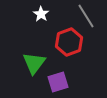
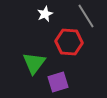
white star: moved 4 px right; rotated 14 degrees clockwise
red hexagon: rotated 24 degrees clockwise
